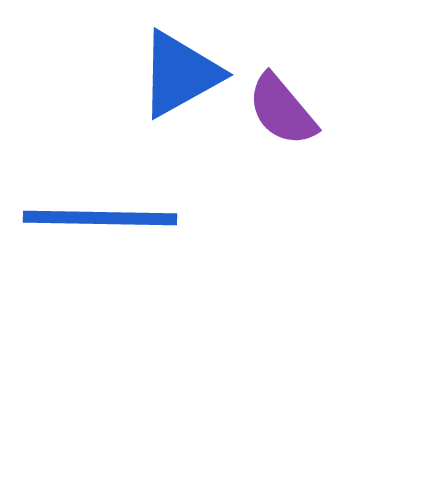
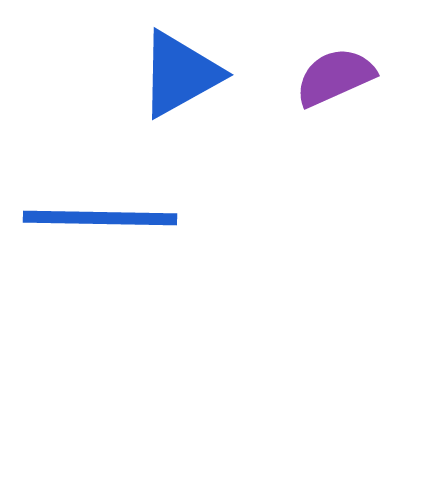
purple semicircle: moved 53 px right, 33 px up; rotated 106 degrees clockwise
